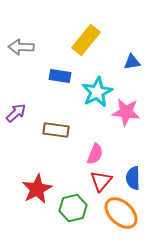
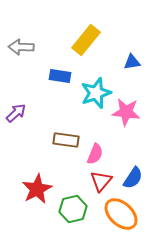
cyan star: moved 1 px left, 1 px down; rotated 8 degrees clockwise
brown rectangle: moved 10 px right, 10 px down
blue semicircle: rotated 145 degrees counterclockwise
green hexagon: moved 1 px down
orange ellipse: moved 1 px down
